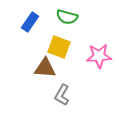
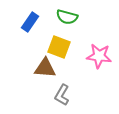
pink star: rotated 10 degrees clockwise
